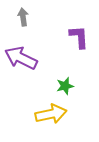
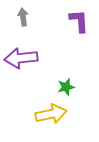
purple L-shape: moved 16 px up
purple arrow: rotated 32 degrees counterclockwise
green star: moved 1 px right, 1 px down
